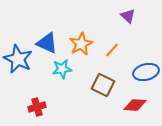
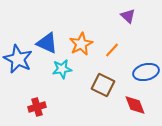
red diamond: rotated 65 degrees clockwise
